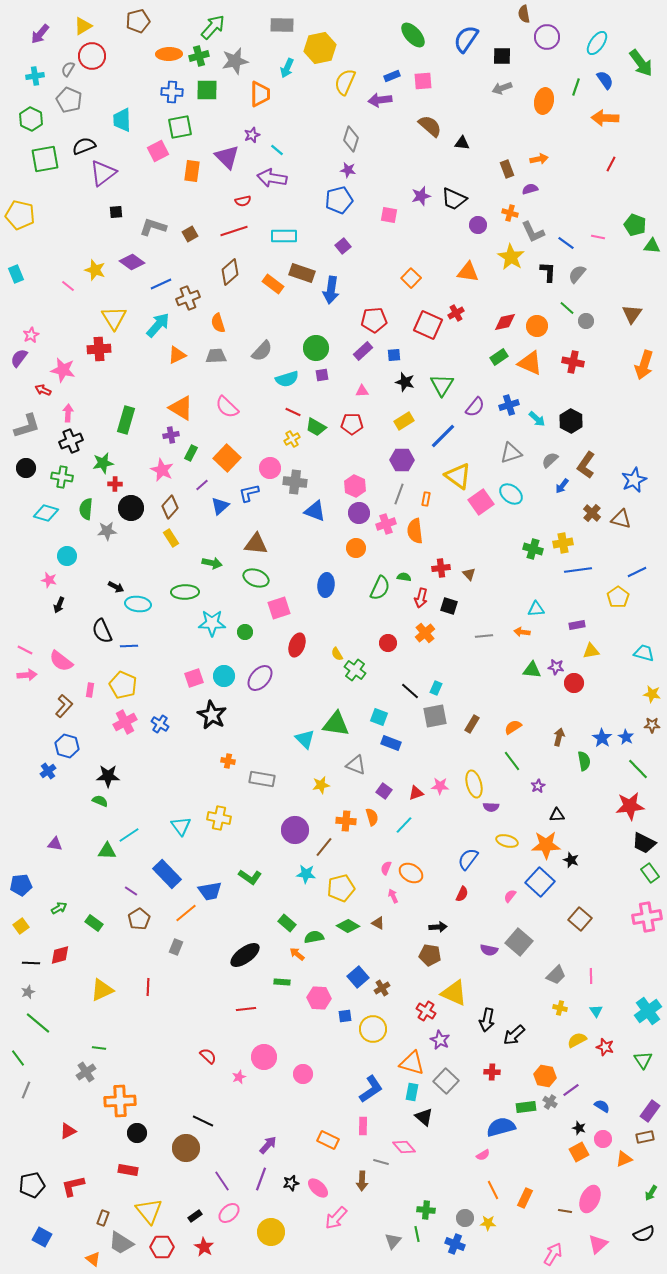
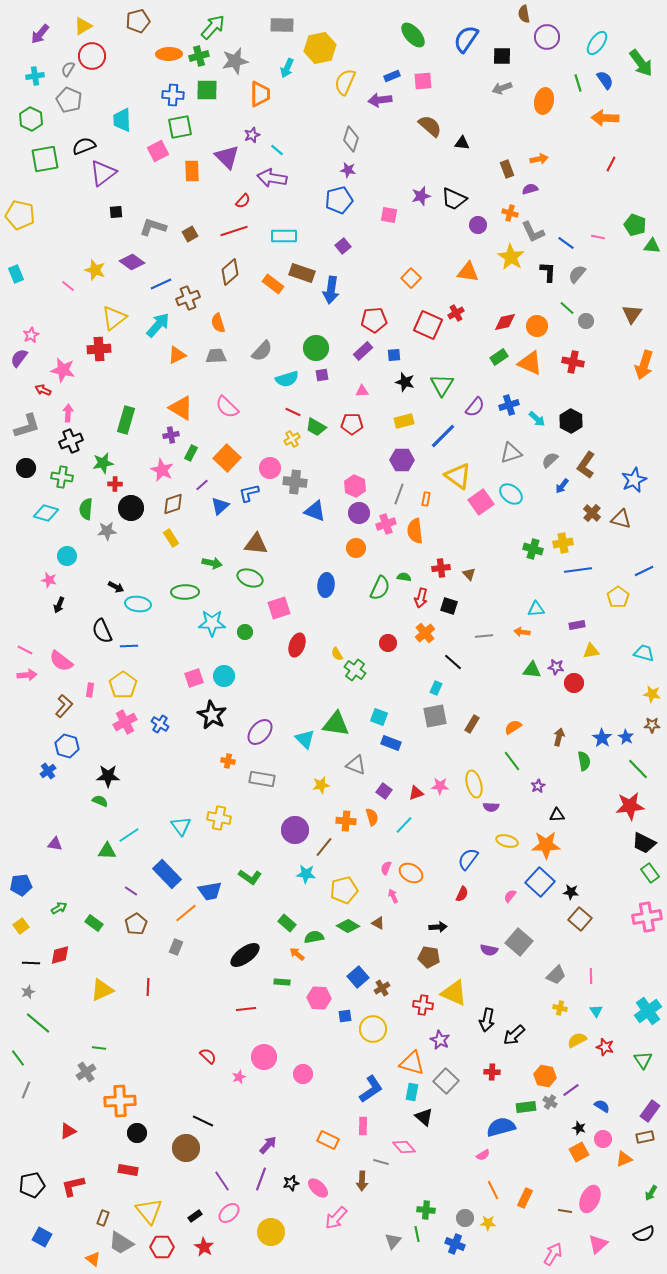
green line at (576, 87): moved 2 px right, 4 px up; rotated 36 degrees counterclockwise
blue cross at (172, 92): moved 1 px right, 3 px down
orange rectangle at (192, 171): rotated 10 degrees counterclockwise
red semicircle at (243, 201): rotated 35 degrees counterclockwise
yellow triangle at (114, 318): rotated 24 degrees clockwise
yellow rectangle at (404, 421): rotated 18 degrees clockwise
brown diamond at (170, 507): moved 3 px right, 3 px up; rotated 30 degrees clockwise
blue line at (637, 572): moved 7 px right, 1 px up
green ellipse at (256, 578): moved 6 px left
purple ellipse at (260, 678): moved 54 px down
yellow pentagon at (123, 685): rotated 12 degrees clockwise
black line at (410, 691): moved 43 px right, 29 px up
black star at (571, 860): moved 32 px down; rotated 14 degrees counterclockwise
yellow pentagon at (341, 888): moved 3 px right, 2 px down
brown pentagon at (139, 919): moved 3 px left, 5 px down
brown pentagon at (430, 955): moved 1 px left, 2 px down
red cross at (426, 1011): moved 3 px left, 6 px up; rotated 24 degrees counterclockwise
